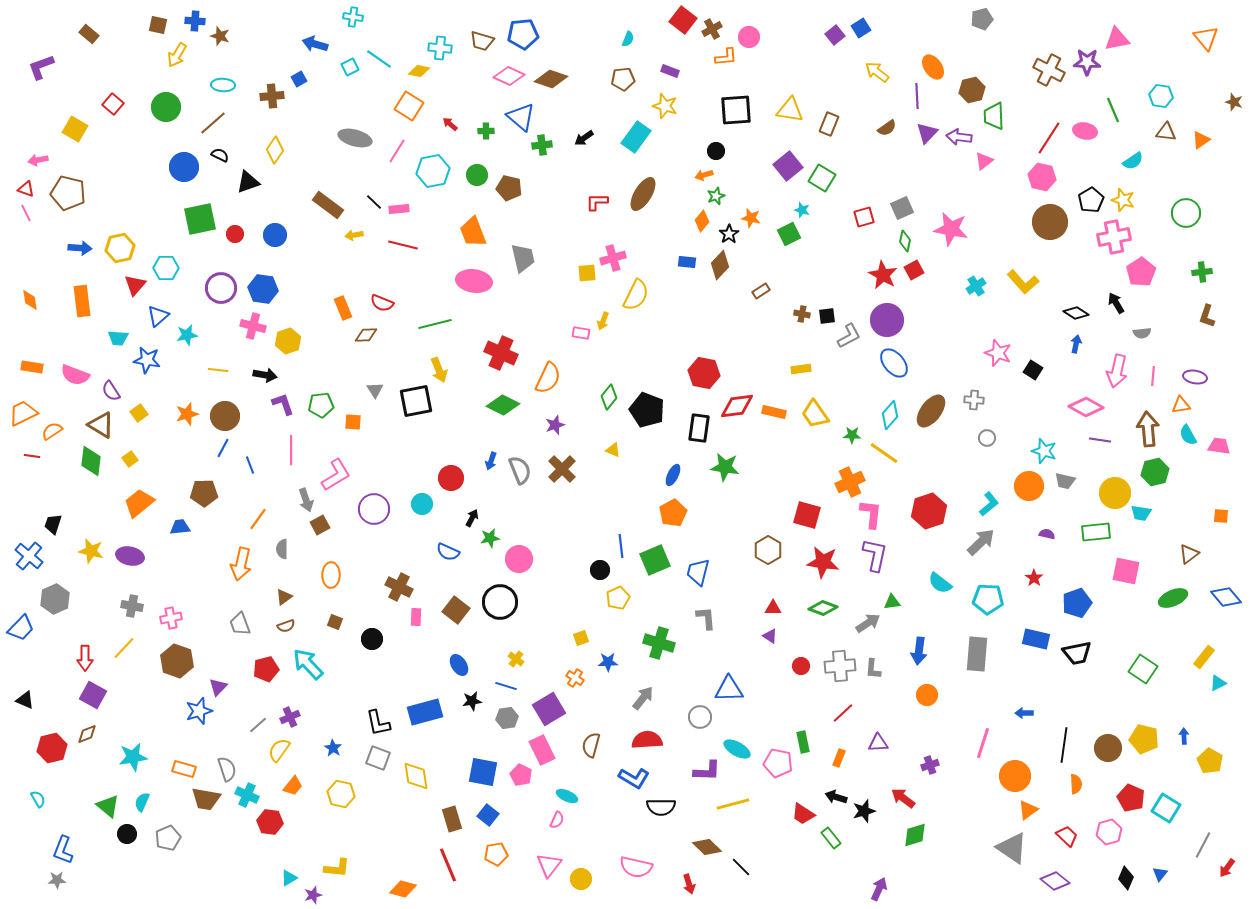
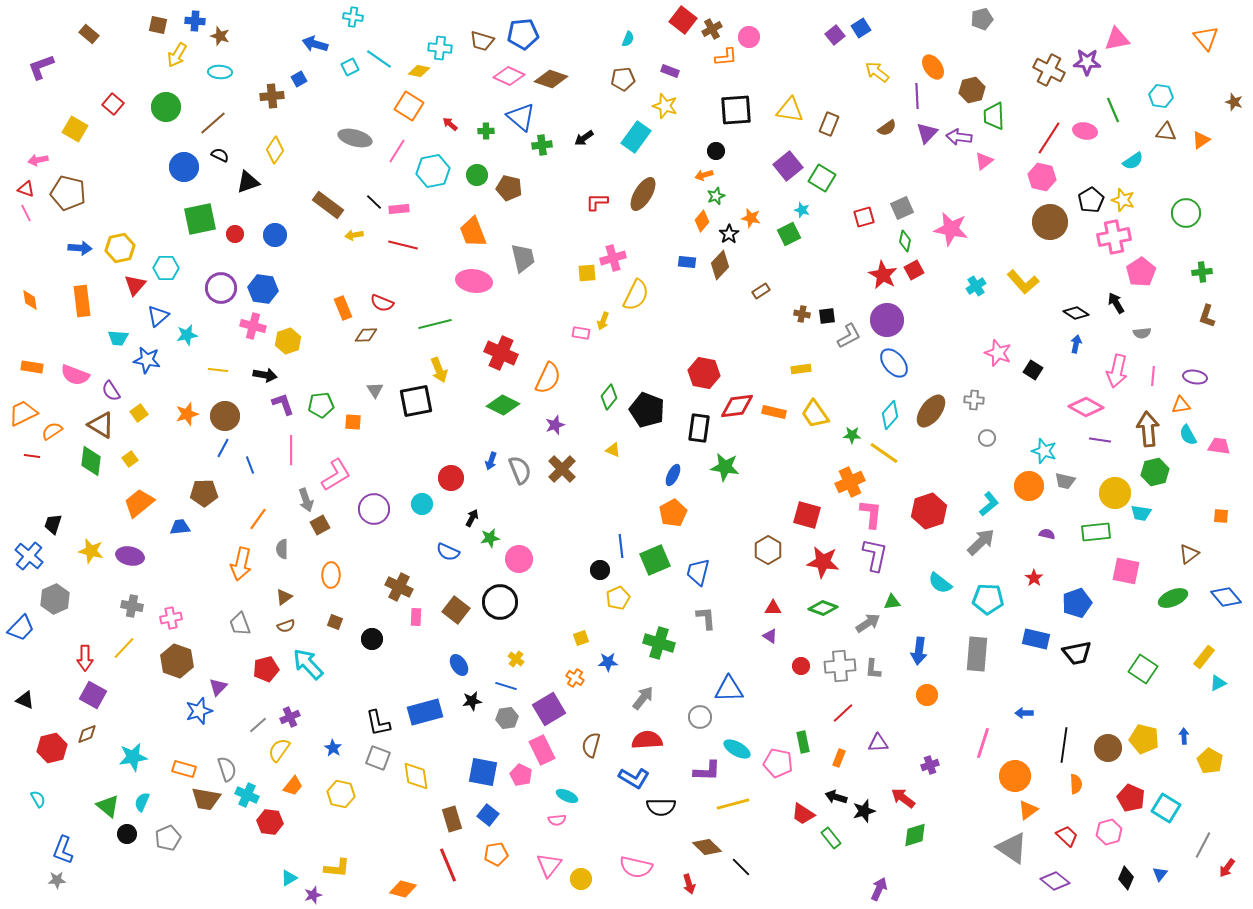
cyan ellipse at (223, 85): moved 3 px left, 13 px up
pink semicircle at (557, 820): rotated 60 degrees clockwise
